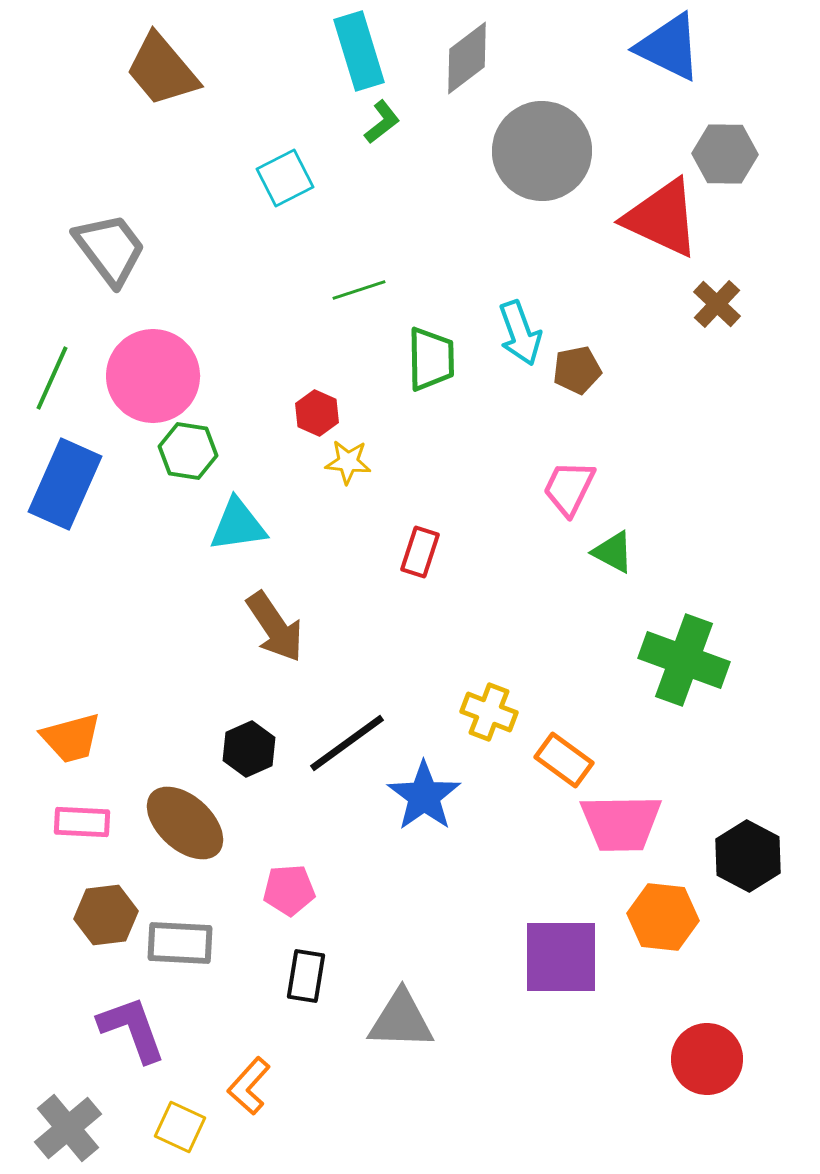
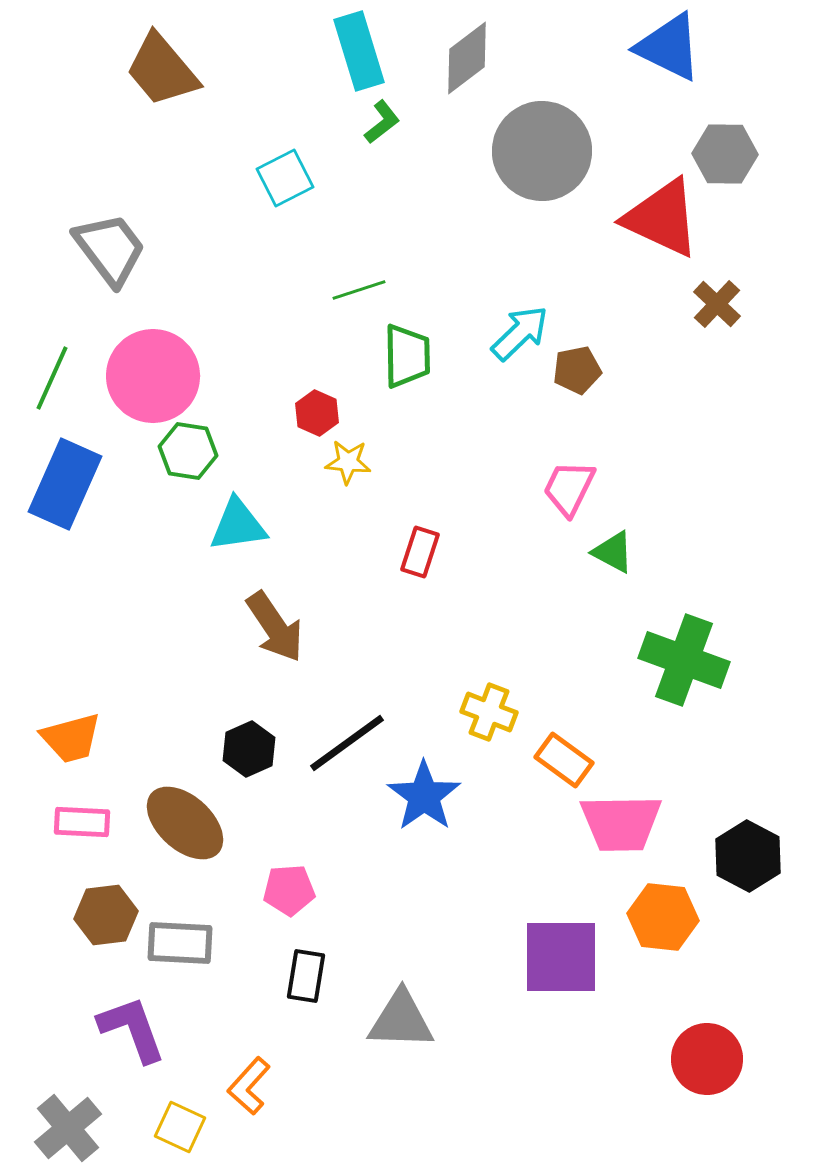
cyan arrow at (520, 333): rotated 114 degrees counterclockwise
green trapezoid at (431, 359): moved 24 px left, 3 px up
